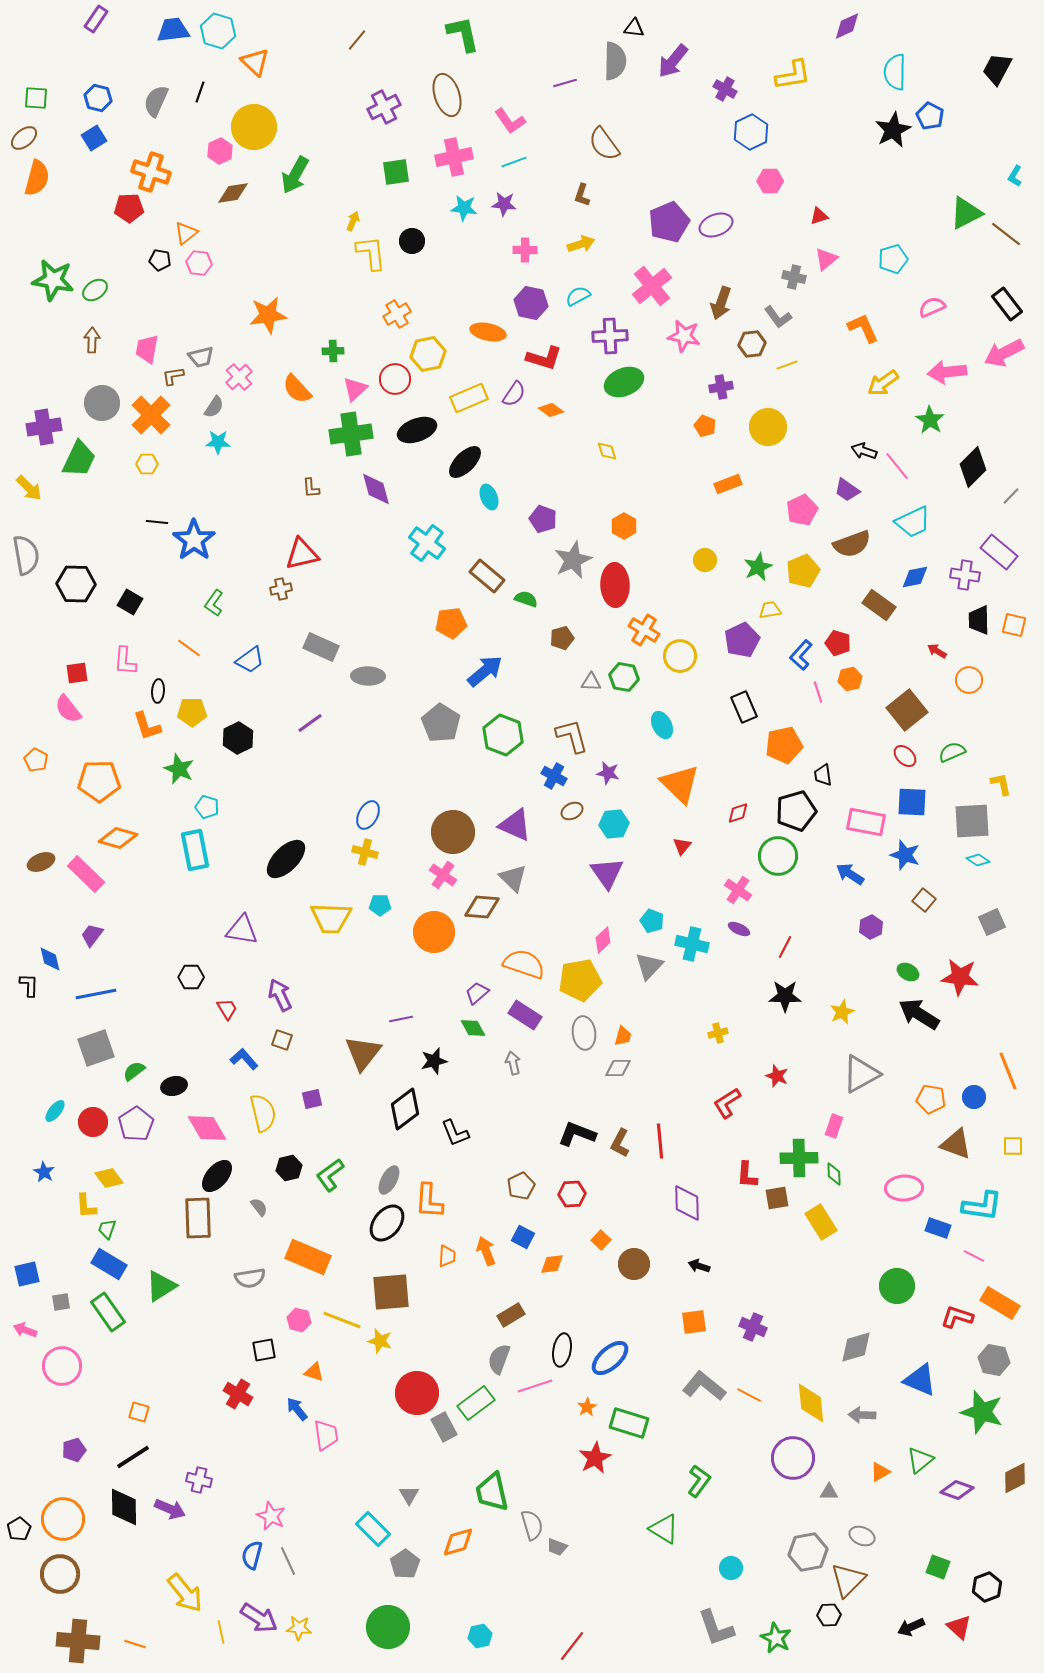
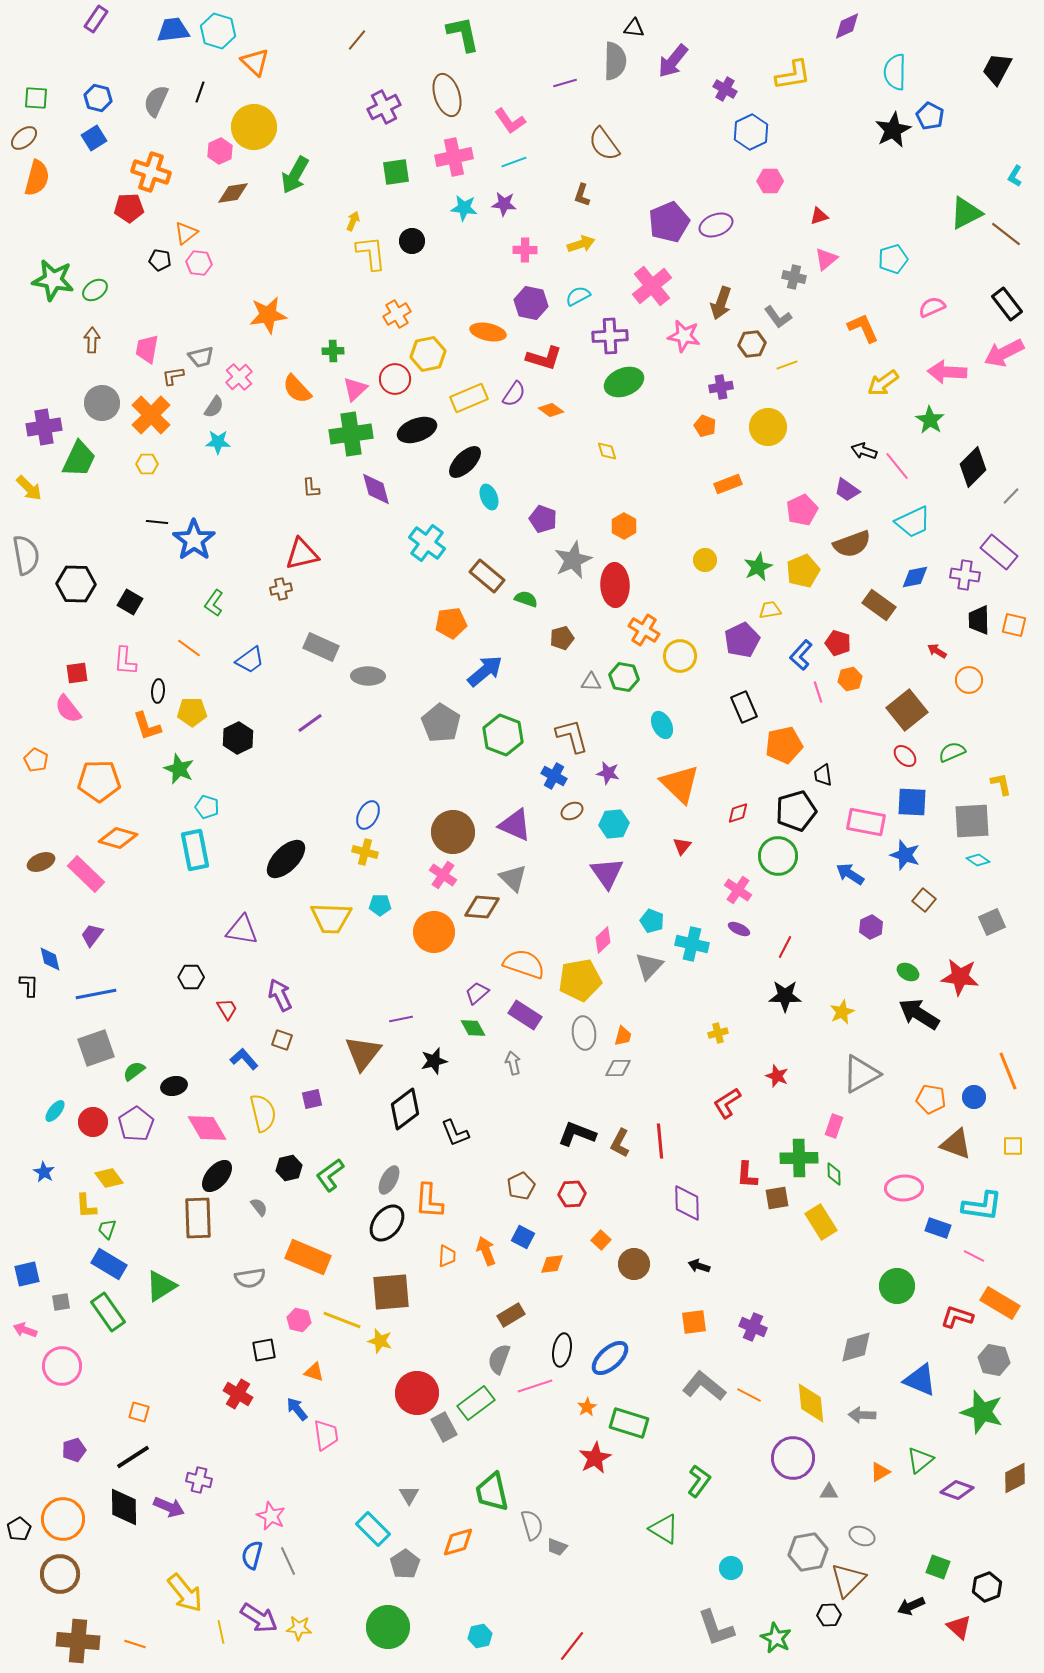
pink arrow at (947, 372): rotated 9 degrees clockwise
purple arrow at (170, 1509): moved 1 px left, 2 px up
black arrow at (911, 1627): moved 21 px up
